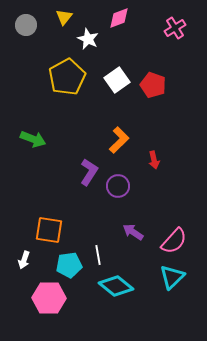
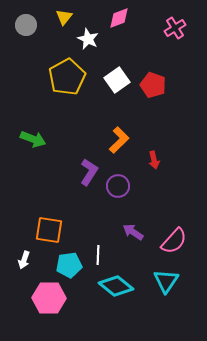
white line: rotated 12 degrees clockwise
cyan triangle: moved 6 px left, 4 px down; rotated 12 degrees counterclockwise
